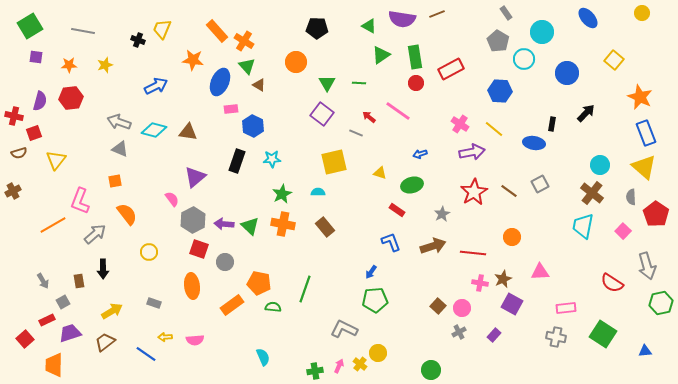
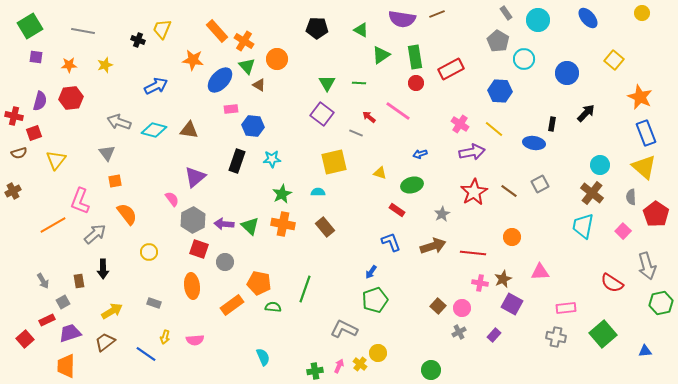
green triangle at (369, 26): moved 8 px left, 4 px down
cyan circle at (542, 32): moved 4 px left, 12 px up
orange circle at (296, 62): moved 19 px left, 3 px up
blue ellipse at (220, 82): moved 2 px up; rotated 20 degrees clockwise
blue hexagon at (253, 126): rotated 20 degrees counterclockwise
brown triangle at (188, 132): moved 1 px right, 2 px up
gray triangle at (120, 149): moved 13 px left, 4 px down; rotated 30 degrees clockwise
green pentagon at (375, 300): rotated 15 degrees counterclockwise
green square at (603, 334): rotated 16 degrees clockwise
yellow arrow at (165, 337): rotated 72 degrees counterclockwise
orange trapezoid at (54, 365): moved 12 px right, 1 px down
